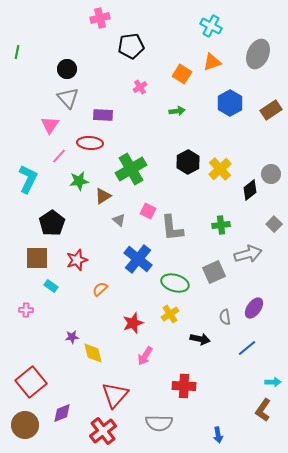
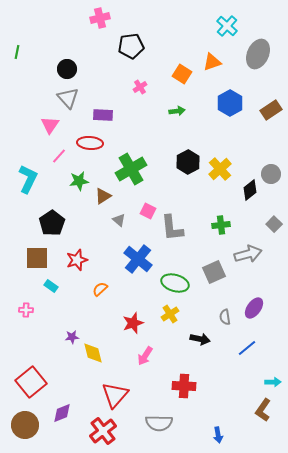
cyan cross at (211, 26): moved 16 px right; rotated 15 degrees clockwise
